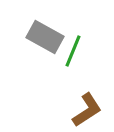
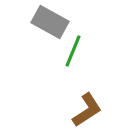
gray rectangle: moved 5 px right, 15 px up
